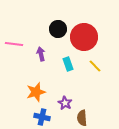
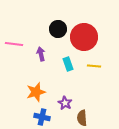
yellow line: moved 1 px left; rotated 40 degrees counterclockwise
